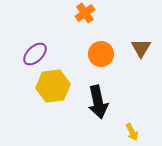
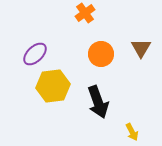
black arrow: rotated 8 degrees counterclockwise
